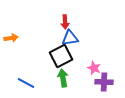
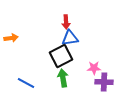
red arrow: moved 1 px right
pink star: rotated 24 degrees counterclockwise
